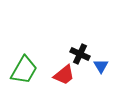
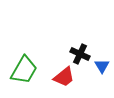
blue triangle: moved 1 px right
red trapezoid: moved 2 px down
